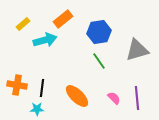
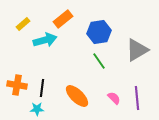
gray triangle: rotated 15 degrees counterclockwise
